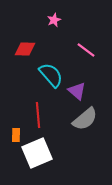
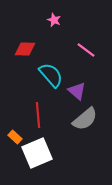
pink star: rotated 24 degrees counterclockwise
orange rectangle: moved 1 px left, 2 px down; rotated 48 degrees counterclockwise
